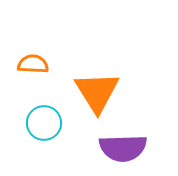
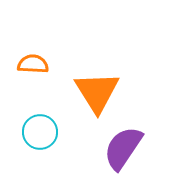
cyan circle: moved 4 px left, 9 px down
purple semicircle: rotated 126 degrees clockwise
